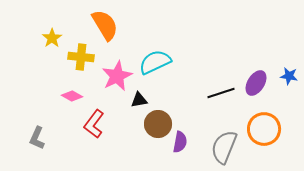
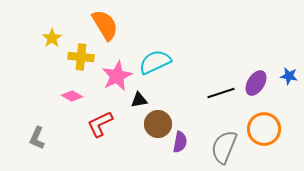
red L-shape: moved 6 px right; rotated 28 degrees clockwise
